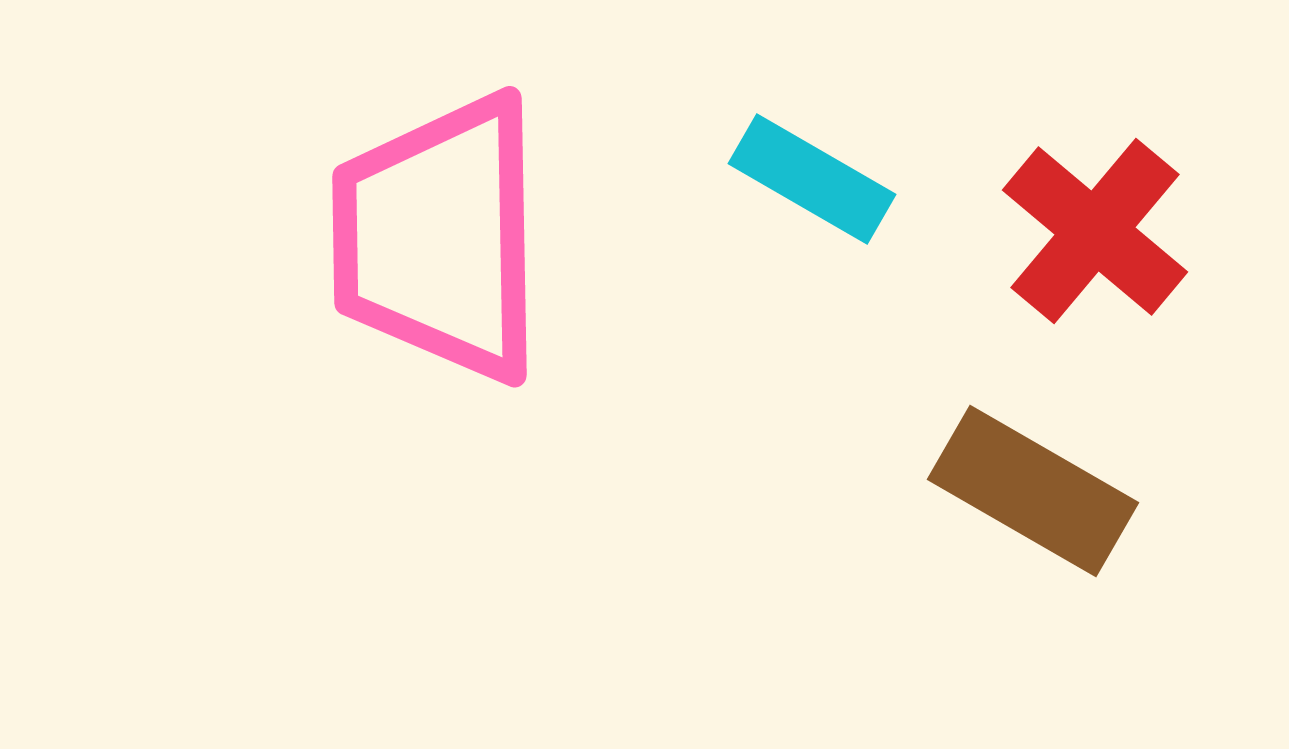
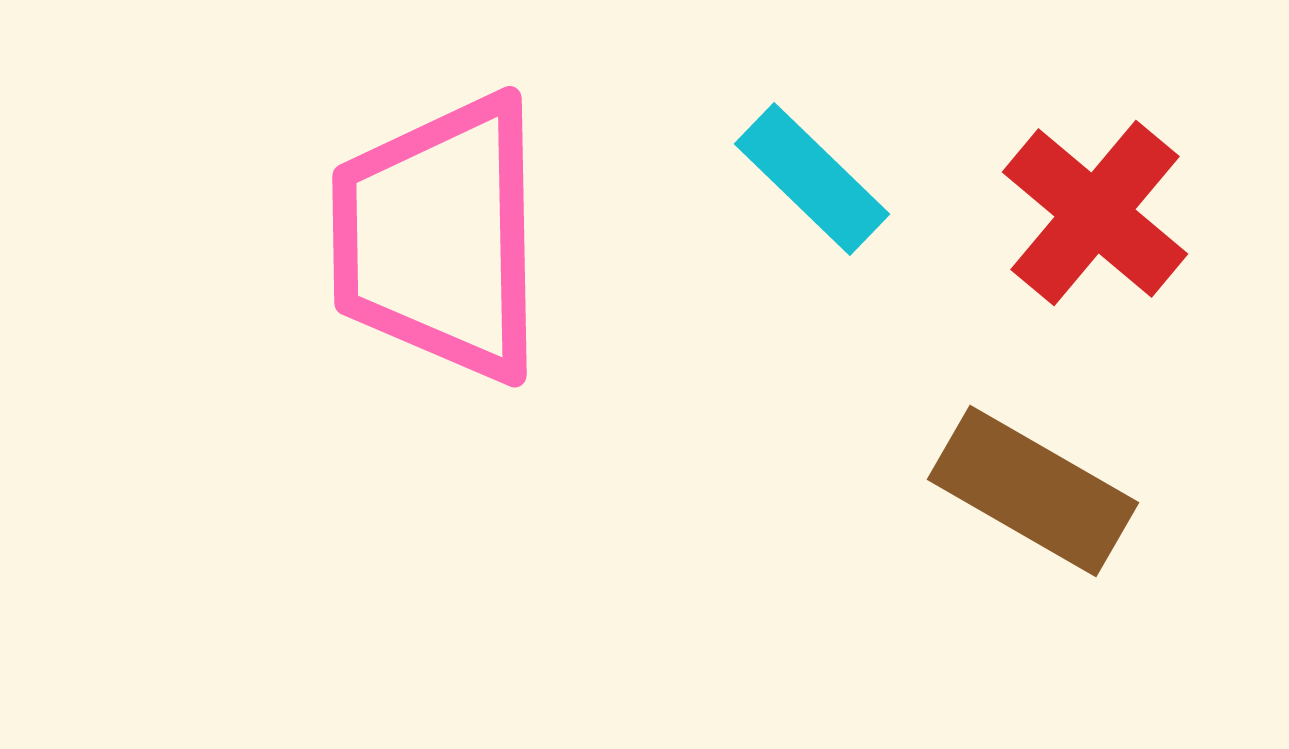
cyan rectangle: rotated 14 degrees clockwise
red cross: moved 18 px up
